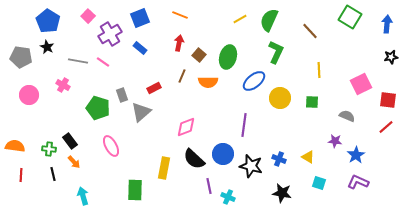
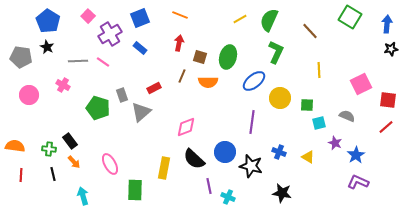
brown square at (199, 55): moved 1 px right, 2 px down; rotated 24 degrees counterclockwise
black star at (391, 57): moved 8 px up
gray line at (78, 61): rotated 12 degrees counterclockwise
green square at (312, 102): moved 5 px left, 3 px down
purple line at (244, 125): moved 8 px right, 3 px up
purple star at (335, 141): moved 2 px down; rotated 16 degrees clockwise
pink ellipse at (111, 146): moved 1 px left, 18 px down
blue circle at (223, 154): moved 2 px right, 2 px up
blue cross at (279, 159): moved 7 px up
cyan square at (319, 183): moved 60 px up; rotated 32 degrees counterclockwise
